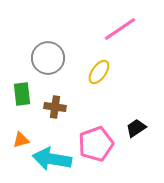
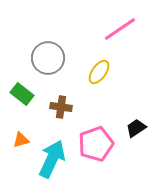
green rectangle: rotated 45 degrees counterclockwise
brown cross: moved 6 px right
cyan arrow: rotated 105 degrees clockwise
